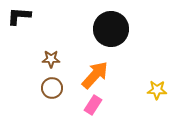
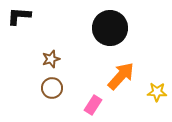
black circle: moved 1 px left, 1 px up
brown star: rotated 18 degrees counterclockwise
orange arrow: moved 26 px right, 1 px down
yellow star: moved 2 px down
